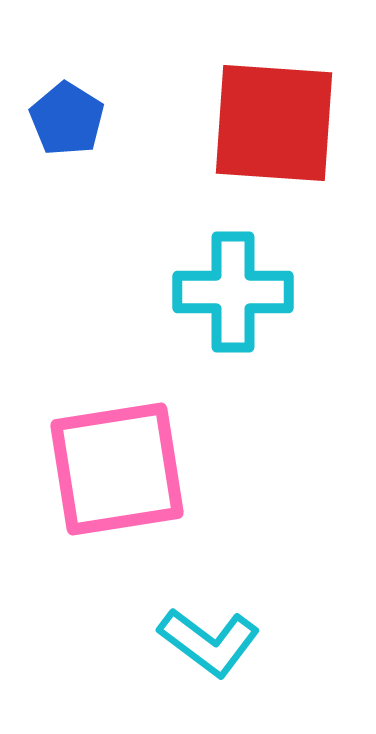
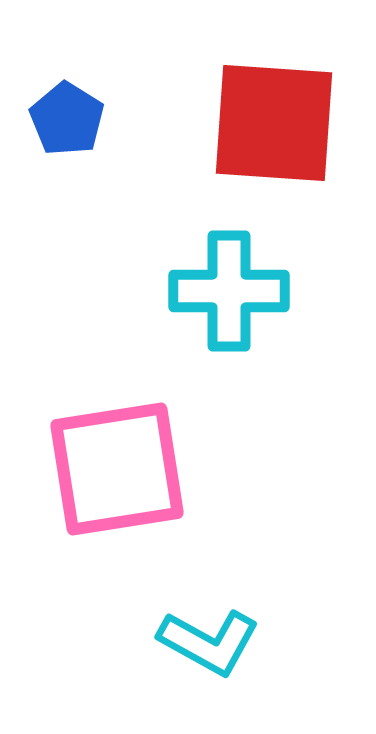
cyan cross: moved 4 px left, 1 px up
cyan L-shape: rotated 8 degrees counterclockwise
